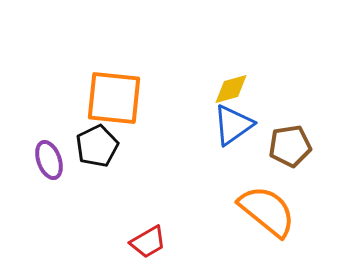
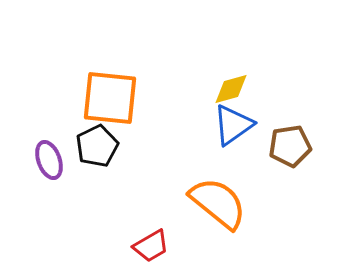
orange square: moved 4 px left
orange semicircle: moved 49 px left, 8 px up
red trapezoid: moved 3 px right, 4 px down
